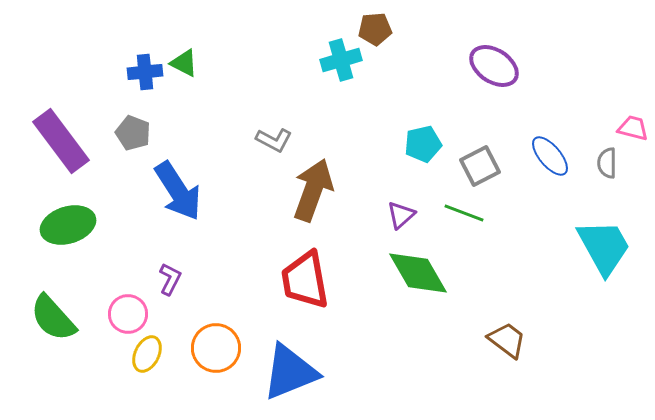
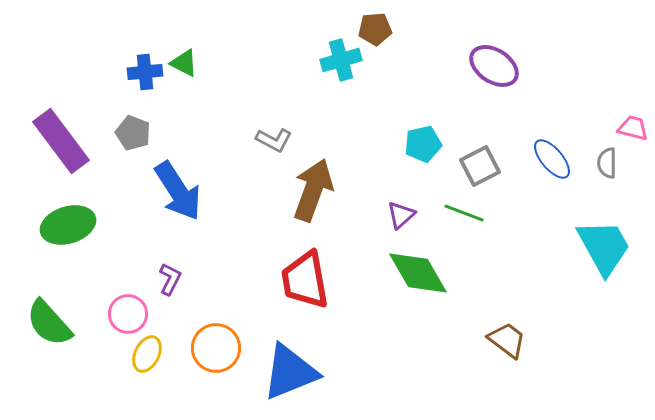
blue ellipse: moved 2 px right, 3 px down
green semicircle: moved 4 px left, 5 px down
